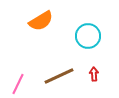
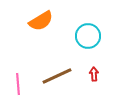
brown line: moved 2 px left
pink line: rotated 30 degrees counterclockwise
